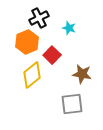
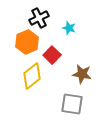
yellow diamond: moved 1 px down
gray square: rotated 15 degrees clockwise
